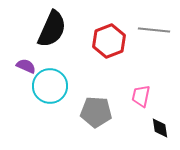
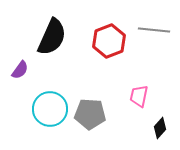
black semicircle: moved 8 px down
purple semicircle: moved 6 px left, 4 px down; rotated 102 degrees clockwise
cyan circle: moved 23 px down
pink trapezoid: moved 2 px left
gray pentagon: moved 6 px left, 2 px down
black diamond: rotated 50 degrees clockwise
